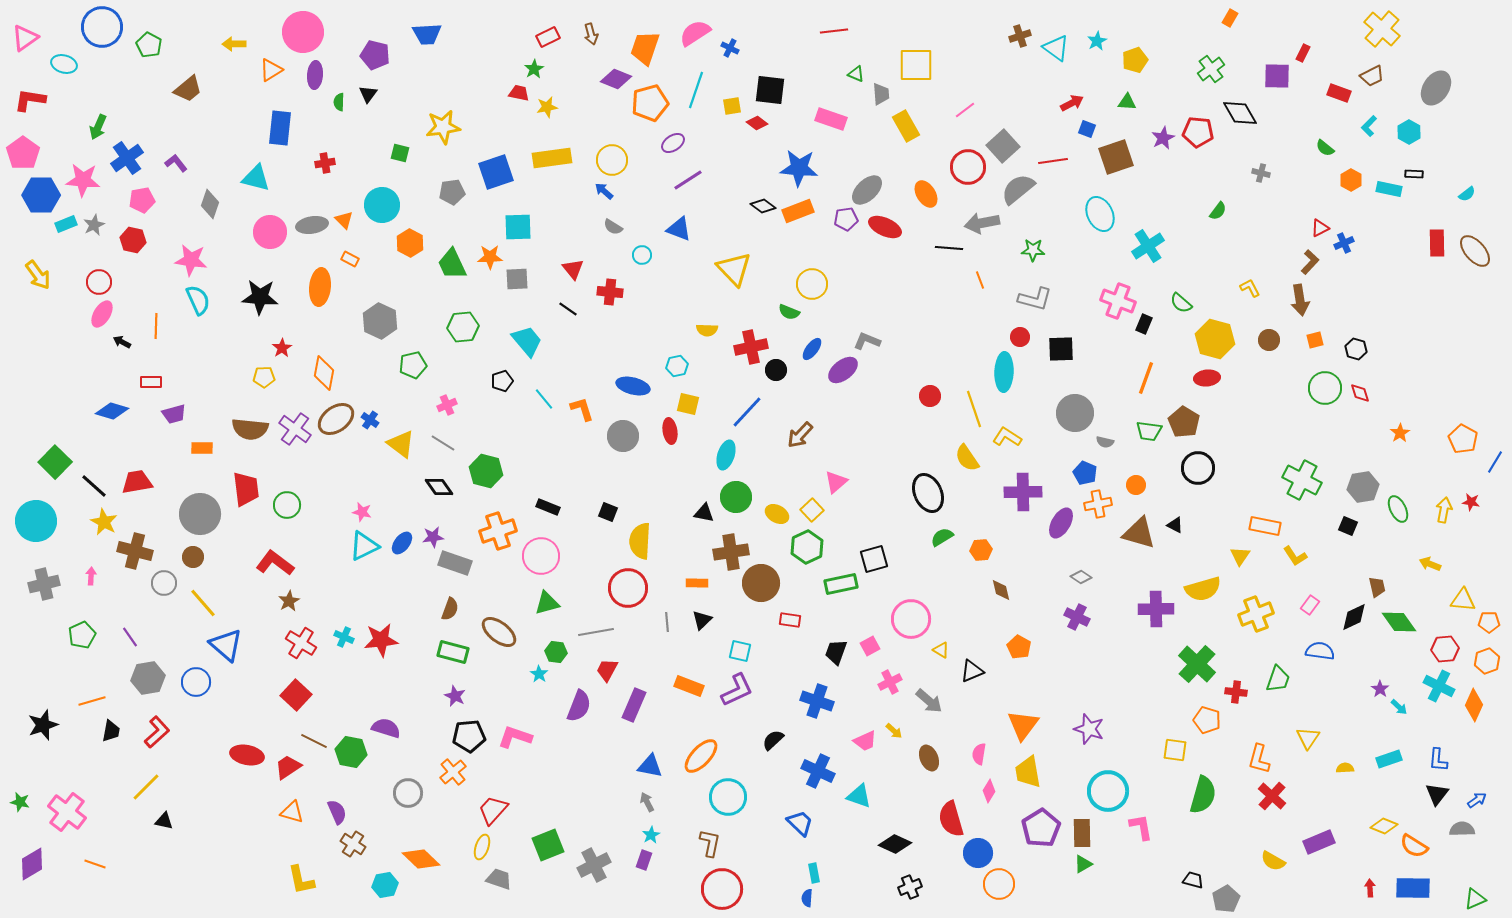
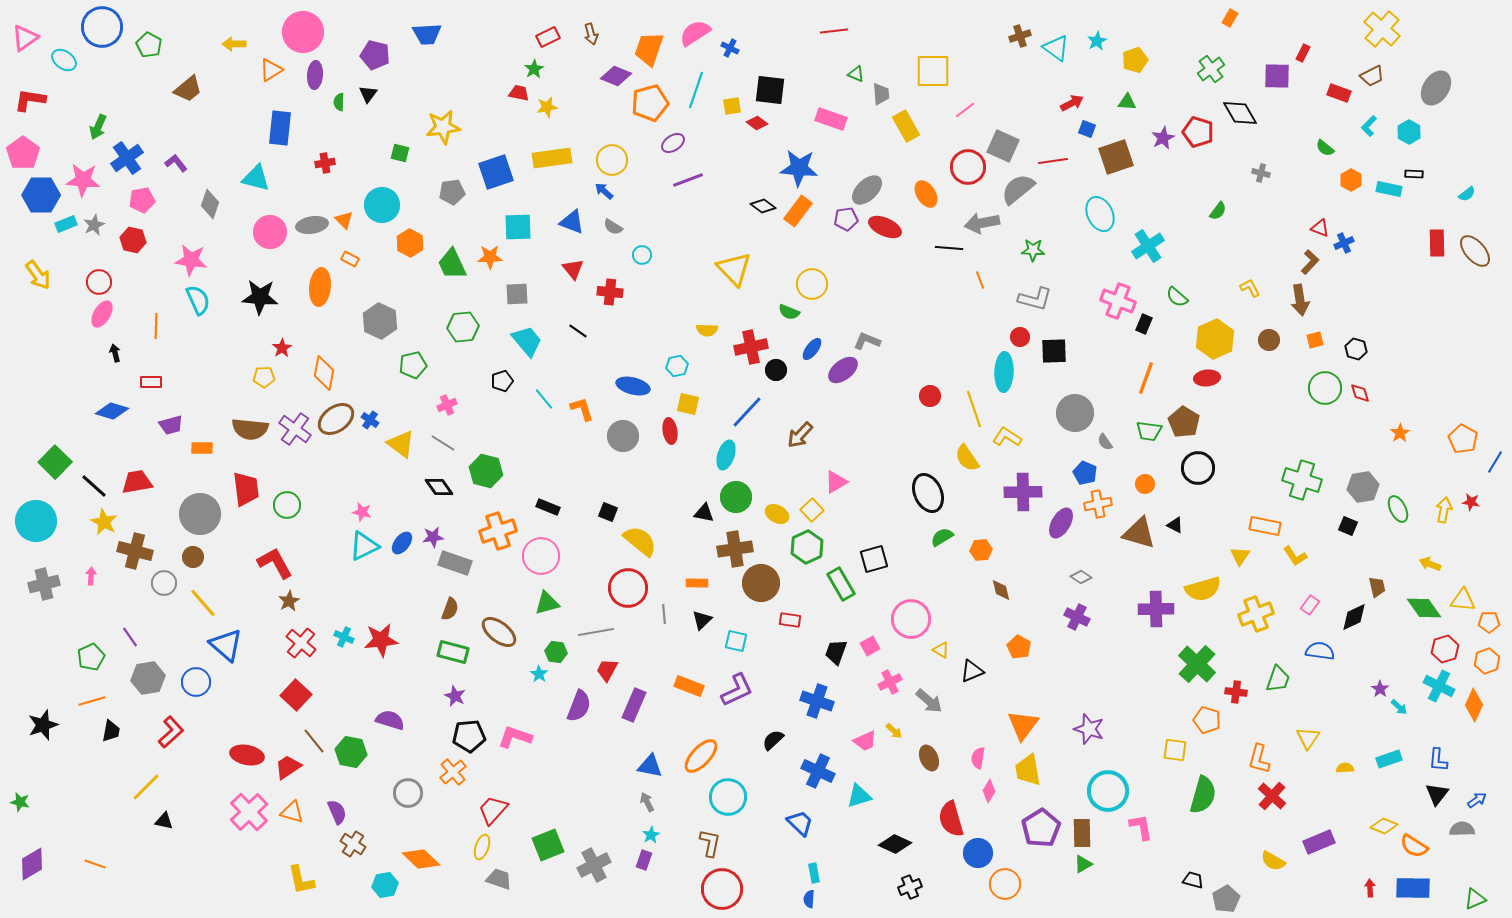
orange trapezoid at (645, 48): moved 4 px right, 1 px down
cyan ellipse at (64, 64): moved 4 px up; rotated 20 degrees clockwise
yellow square at (916, 65): moved 17 px right, 6 px down
purple diamond at (616, 79): moved 3 px up
red pentagon at (1198, 132): rotated 12 degrees clockwise
gray square at (1003, 146): rotated 24 degrees counterclockwise
purple line at (688, 180): rotated 12 degrees clockwise
orange rectangle at (798, 211): rotated 32 degrees counterclockwise
red triangle at (1320, 228): rotated 48 degrees clockwise
blue triangle at (679, 229): moved 107 px left, 7 px up
gray square at (517, 279): moved 15 px down
green semicircle at (1181, 303): moved 4 px left, 6 px up
black line at (568, 309): moved 10 px right, 22 px down
yellow hexagon at (1215, 339): rotated 21 degrees clockwise
black arrow at (122, 342): moved 7 px left, 11 px down; rotated 48 degrees clockwise
black square at (1061, 349): moved 7 px left, 2 px down
purple trapezoid at (174, 414): moved 3 px left, 11 px down
gray semicircle at (1105, 442): rotated 42 degrees clockwise
green cross at (1302, 480): rotated 9 degrees counterclockwise
pink triangle at (836, 482): rotated 10 degrees clockwise
orange circle at (1136, 485): moved 9 px right, 1 px up
yellow semicircle at (640, 541): rotated 126 degrees clockwise
brown cross at (731, 552): moved 4 px right, 3 px up
red L-shape at (275, 563): rotated 24 degrees clockwise
green rectangle at (841, 584): rotated 72 degrees clockwise
gray line at (667, 622): moved 3 px left, 8 px up
green diamond at (1399, 622): moved 25 px right, 14 px up
green pentagon at (82, 635): moved 9 px right, 22 px down
red cross at (301, 643): rotated 8 degrees clockwise
red hexagon at (1445, 649): rotated 12 degrees counterclockwise
cyan square at (740, 651): moved 4 px left, 10 px up
purple semicircle at (386, 728): moved 4 px right, 8 px up
red L-shape at (157, 732): moved 14 px right
brown line at (314, 741): rotated 24 degrees clockwise
pink semicircle at (979, 754): moved 1 px left, 4 px down
yellow trapezoid at (1028, 772): moved 2 px up
cyan triangle at (859, 796): rotated 36 degrees counterclockwise
pink cross at (67, 812): moved 182 px right; rotated 9 degrees clockwise
orange circle at (999, 884): moved 6 px right
blue semicircle at (807, 898): moved 2 px right, 1 px down
